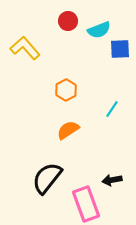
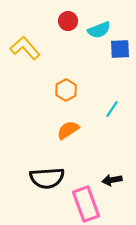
black semicircle: rotated 132 degrees counterclockwise
